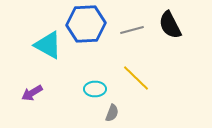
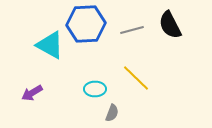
cyan triangle: moved 2 px right
